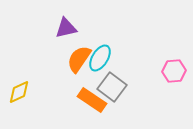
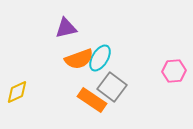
orange semicircle: rotated 144 degrees counterclockwise
yellow diamond: moved 2 px left
